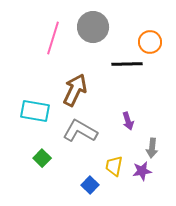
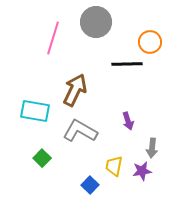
gray circle: moved 3 px right, 5 px up
